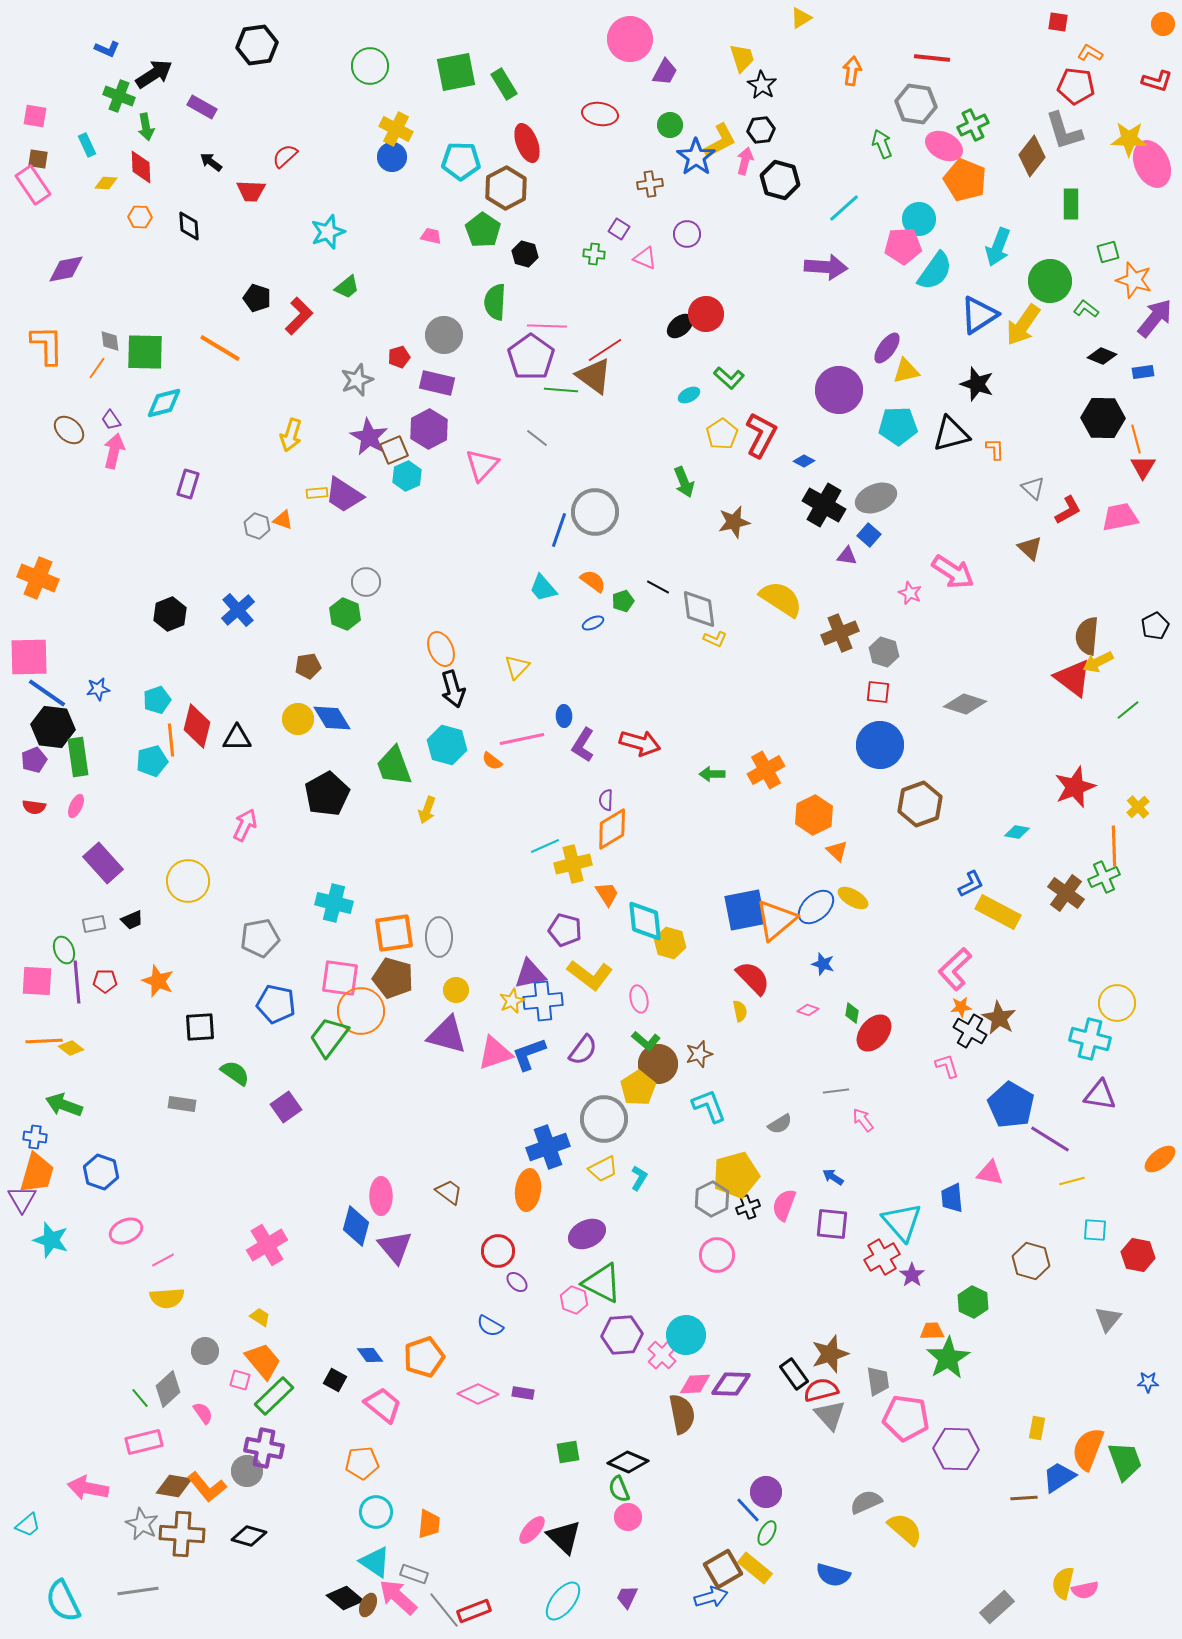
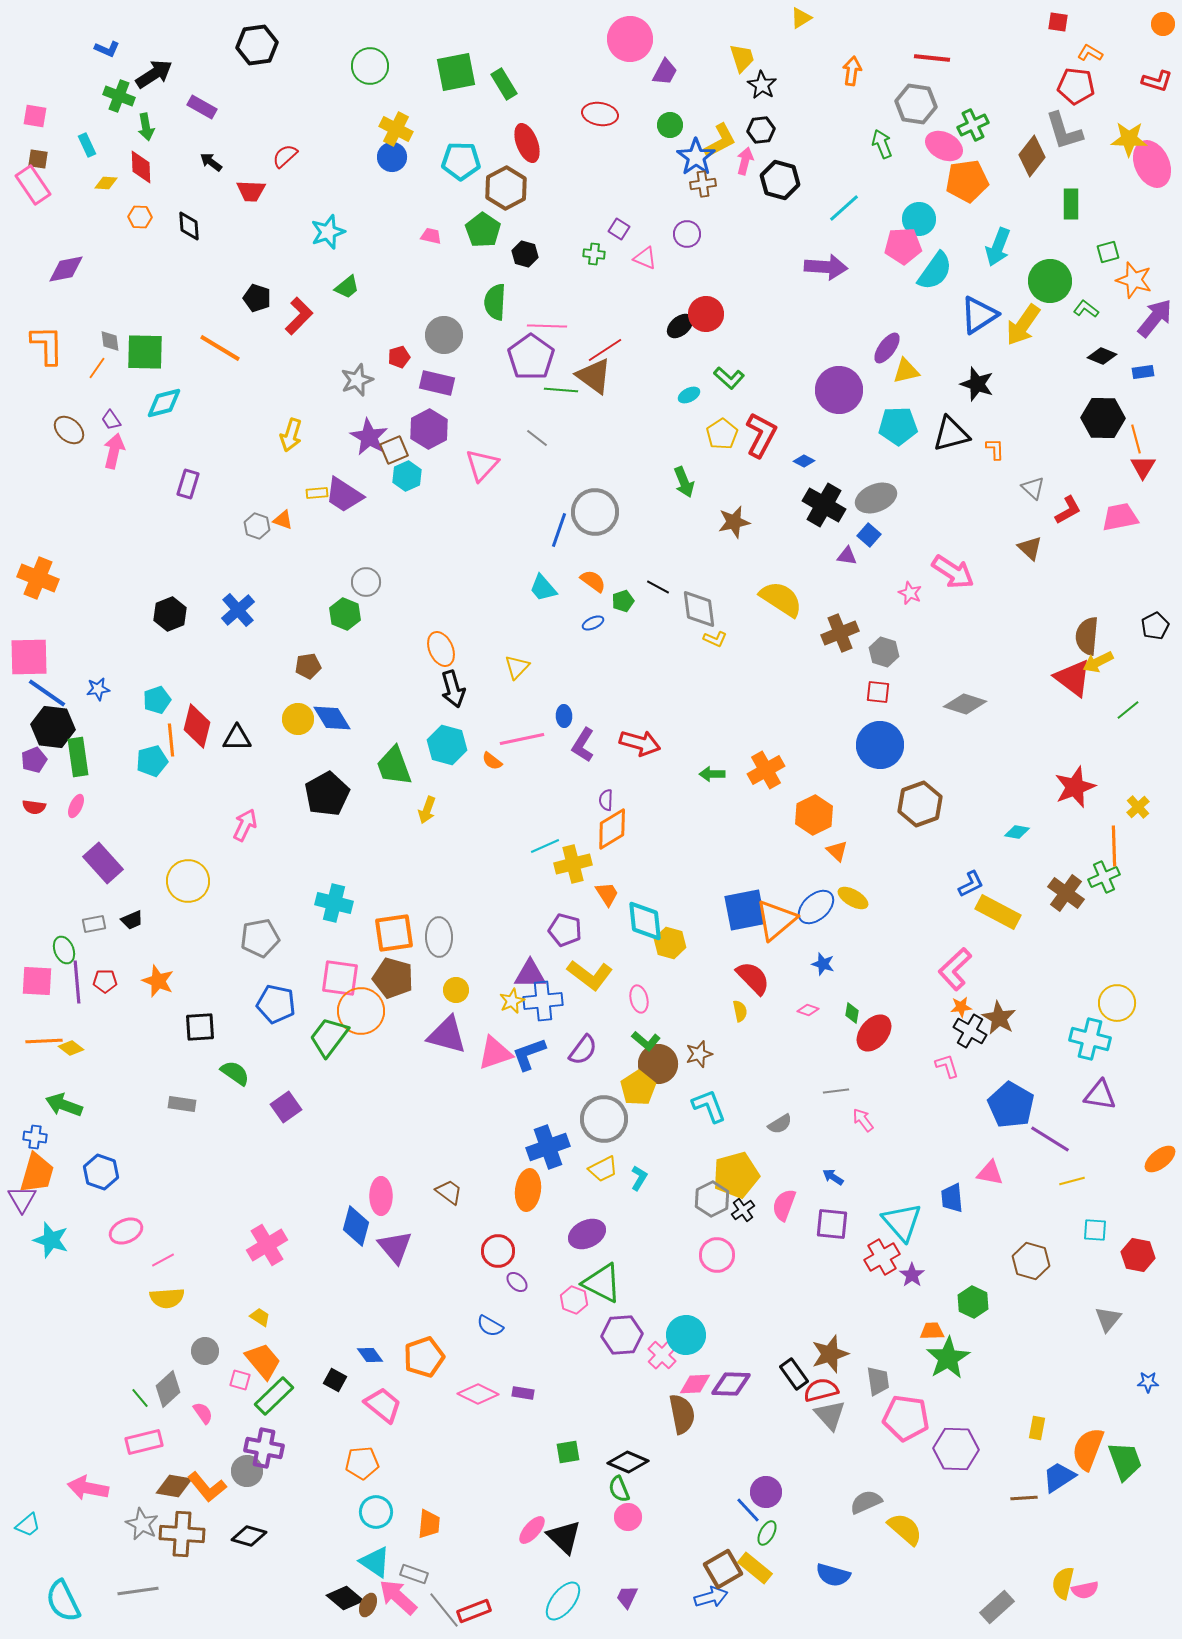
orange pentagon at (965, 180): moved 2 px right, 1 px down; rotated 30 degrees counterclockwise
brown cross at (650, 184): moved 53 px right
purple triangle at (530, 974): rotated 12 degrees clockwise
black cross at (748, 1207): moved 5 px left, 3 px down; rotated 15 degrees counterclockwise
